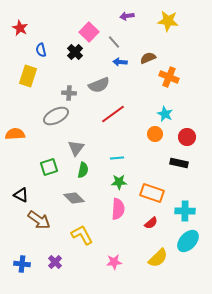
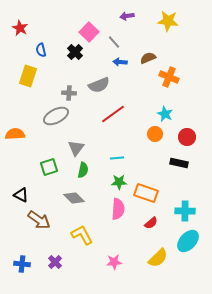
orange rectangle: moved 6 px left
